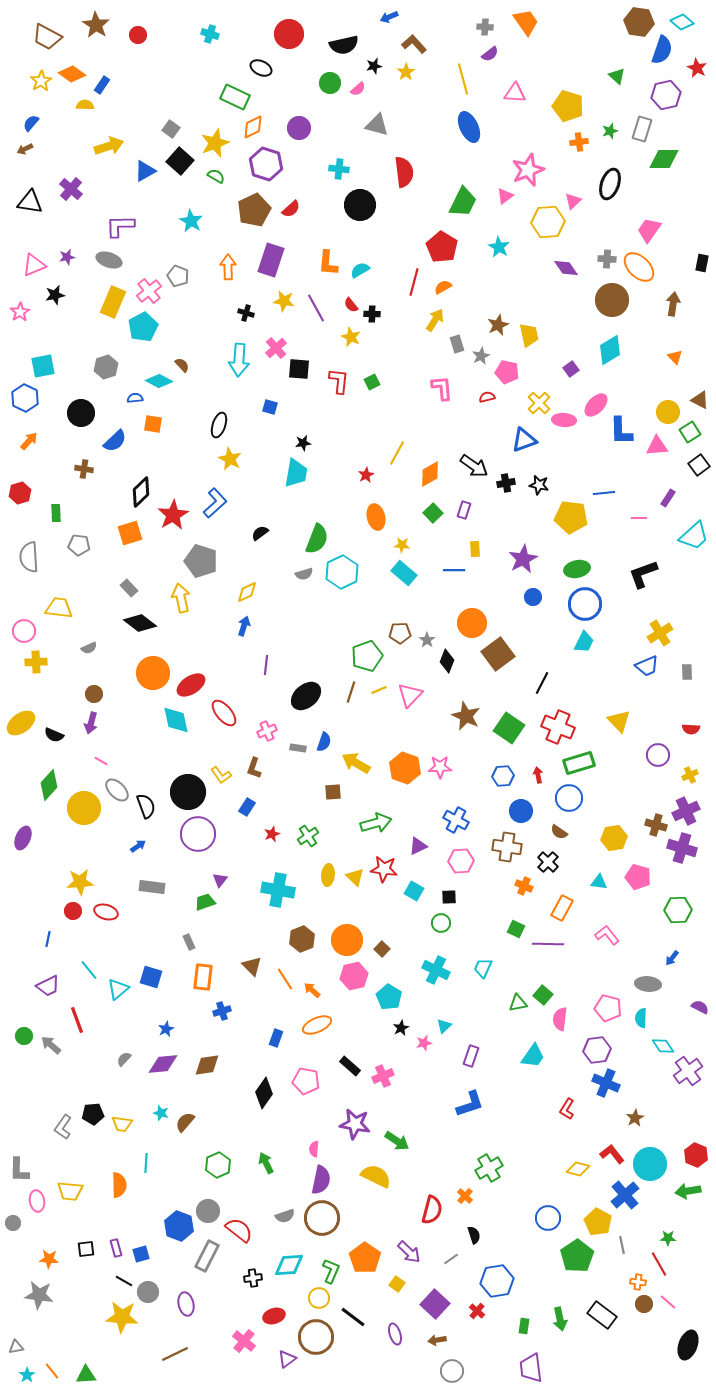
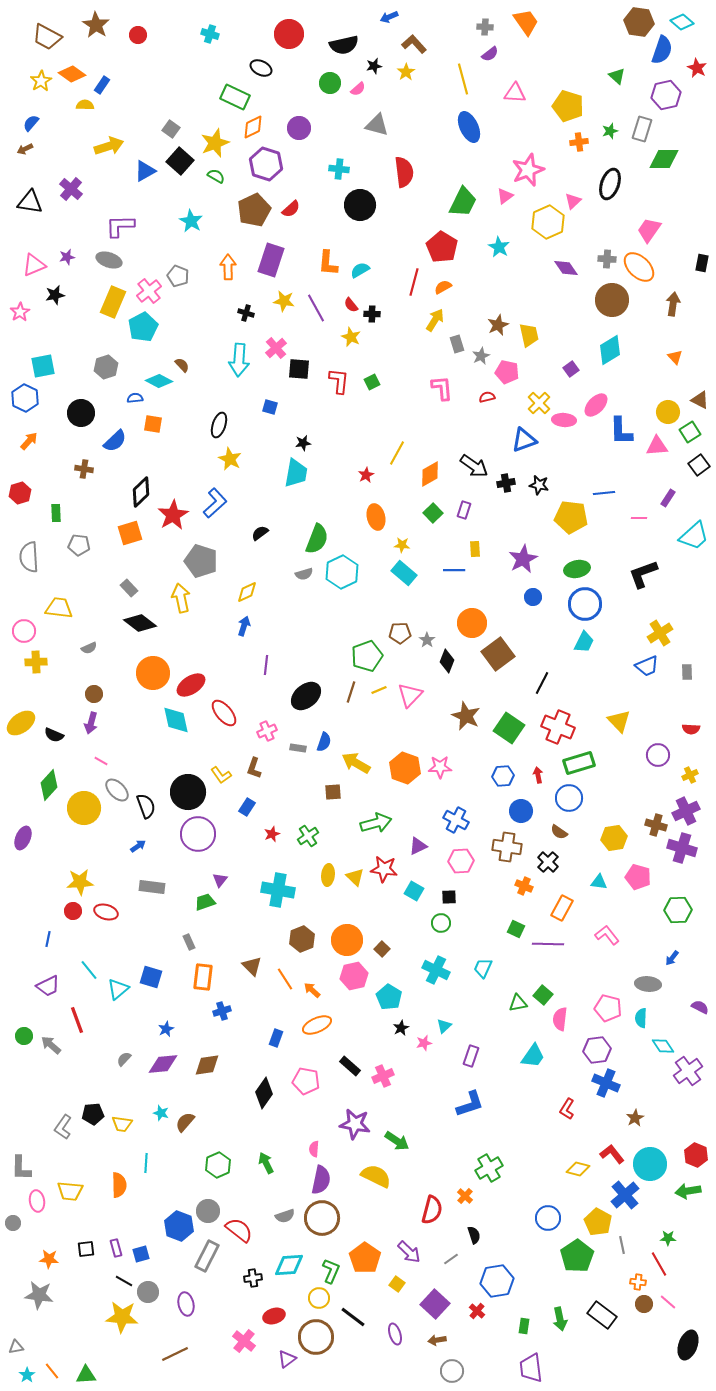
yellow hexagon at (548, 222): rotated 20 degrees counterclockwise
gray L-shape at (19, 1170): moved 2 px right, 2 px up
